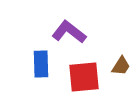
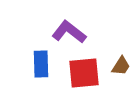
red square: moved 4 px up
